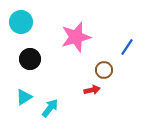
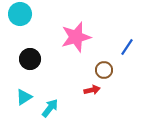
cyan circle: moved 1 px left, 8 px up
